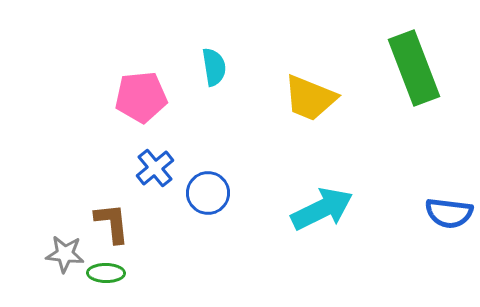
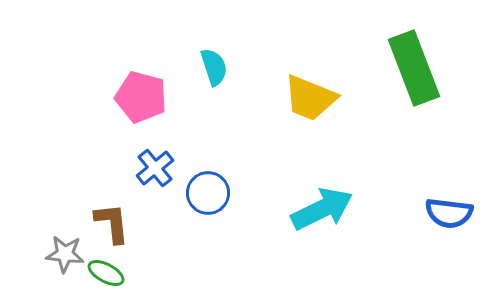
cyan semicircle: rotated 9 degrees counterclockwise
pink pentagon: rotated 21 degrees clockwise
green ellipse: rotated 27 degrees clockwise
